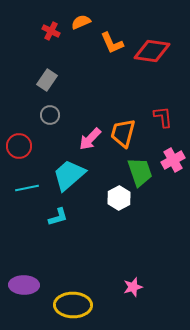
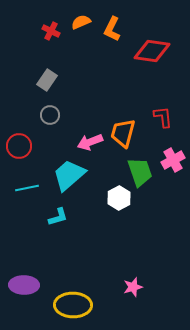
orange L-shape: moved 14 px up; rotated 50 degrees clockwise
pink arrow: moved 3 px down; rotated 25 degrees clockwise
